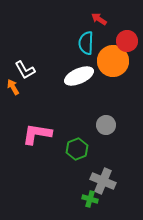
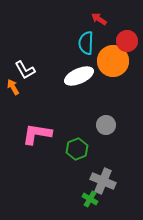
green cross: rotated 14 degrees clockwise
